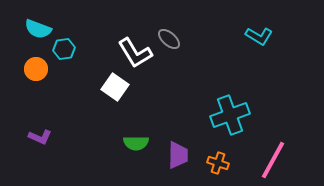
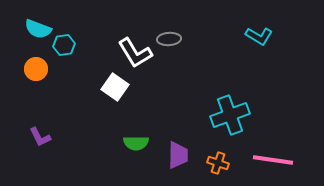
gray ellipse: rotated 45 degrees counterclockwise
cyan hexagon: moved 4 px up
purple L-shape: rotated 40 degrees clockwise
pink line: rotated 69 degrees clockwise
